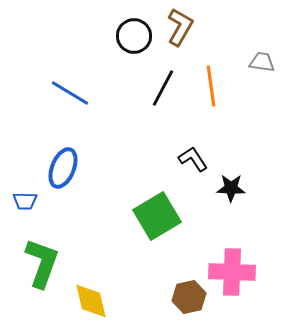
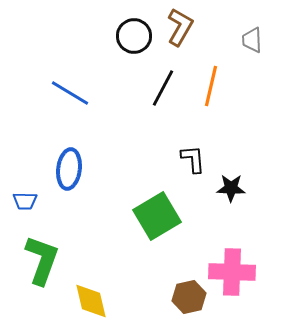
gray trapezoid: moved 10 px left, 22 px up; rotated 100 degrees counterclockwise
orange line: rotated 21 degrees clockwise
black L-shape: rotated 28 degrees clockwise
blue ellipse: moved 6 px right, 1 px down; rotated 15 degrees counterclockwise
green L-shape: moved 3 px up
